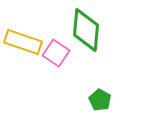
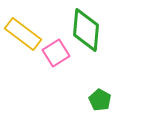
yellow rectangle: moved 8 px up; rotated 18 degrees clockwise
pink square: rotated 24 degrees clockwise
